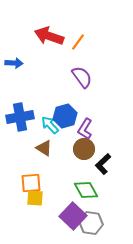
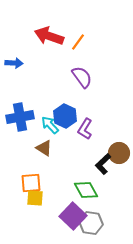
blue hexagon: rotated 20 degrees counterclockwise
brown circle: moved 35 px right, 4 px down
